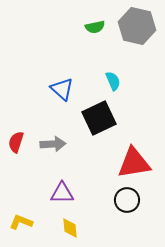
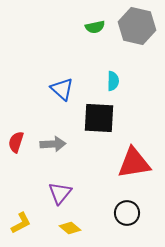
cyan semicircle: rotated 24 degrees clockwise
black square: rotated 28 degrees clockwise
purple triangle: moved 2 px left; rotated 50 degrees counterclockwise
black circle: moved 13 px down
yellow L-shape: moved 1 px down; rotated 130 degrees clockwise
yellow diamond: rotated 45 degrees counterclockwise
